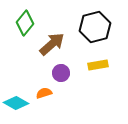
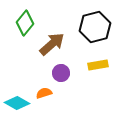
cyan diamond: moved 1 px right
